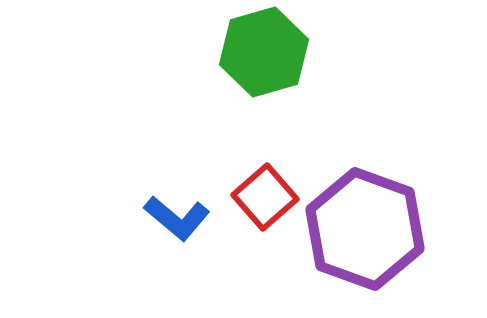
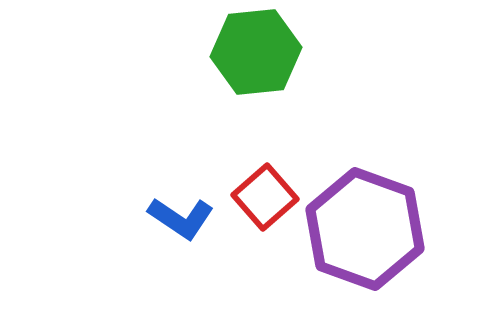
green hexagon: moved 8 px left; rotated 10 degrees clockwise
blue L-shape: moved 4 px right; rotated 6 degrees counterclockwise
